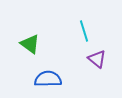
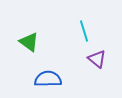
green triangle: moved 1 px left, 2 px up
